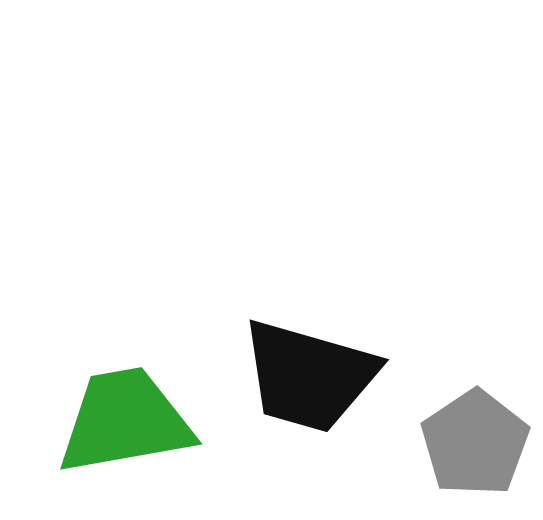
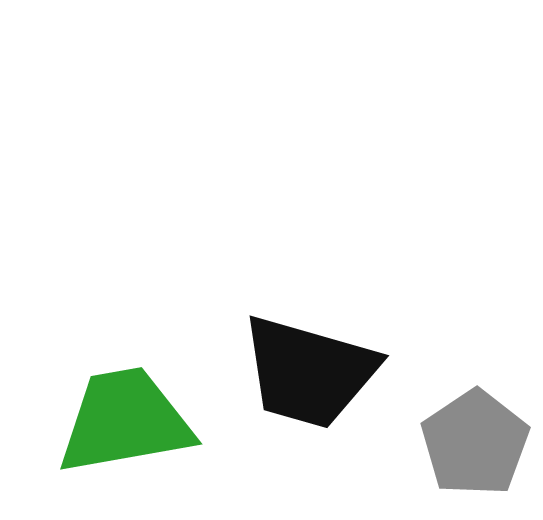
black trapezoid: moved 4 px up
